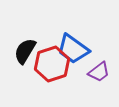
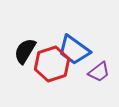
blue trapezoid: moved 1 px right, 1 px down
